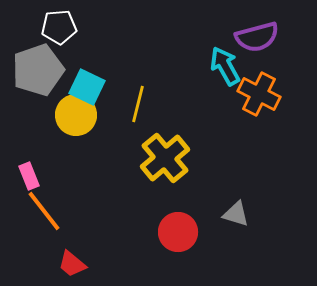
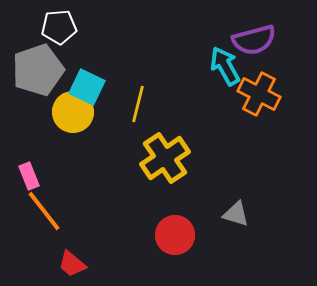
purple semicircle: moved 3 px left, 3 px down
yellow circle: moved 3 px left, 3 px up
yellow cross: rotated 6 degrees clockwise
red circle: moved 3 px left, 3 px down
